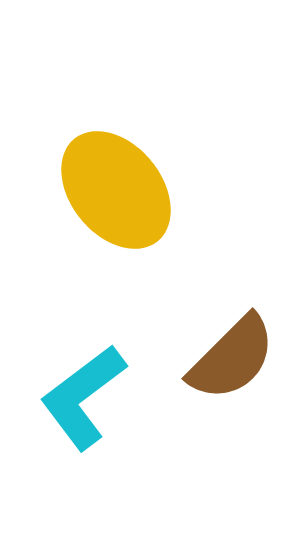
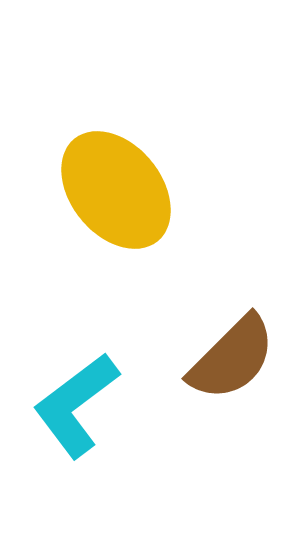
cyan L-shape: moved 7 px left, 8 px down
